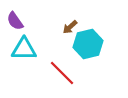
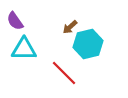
red line: moved 2 px right
